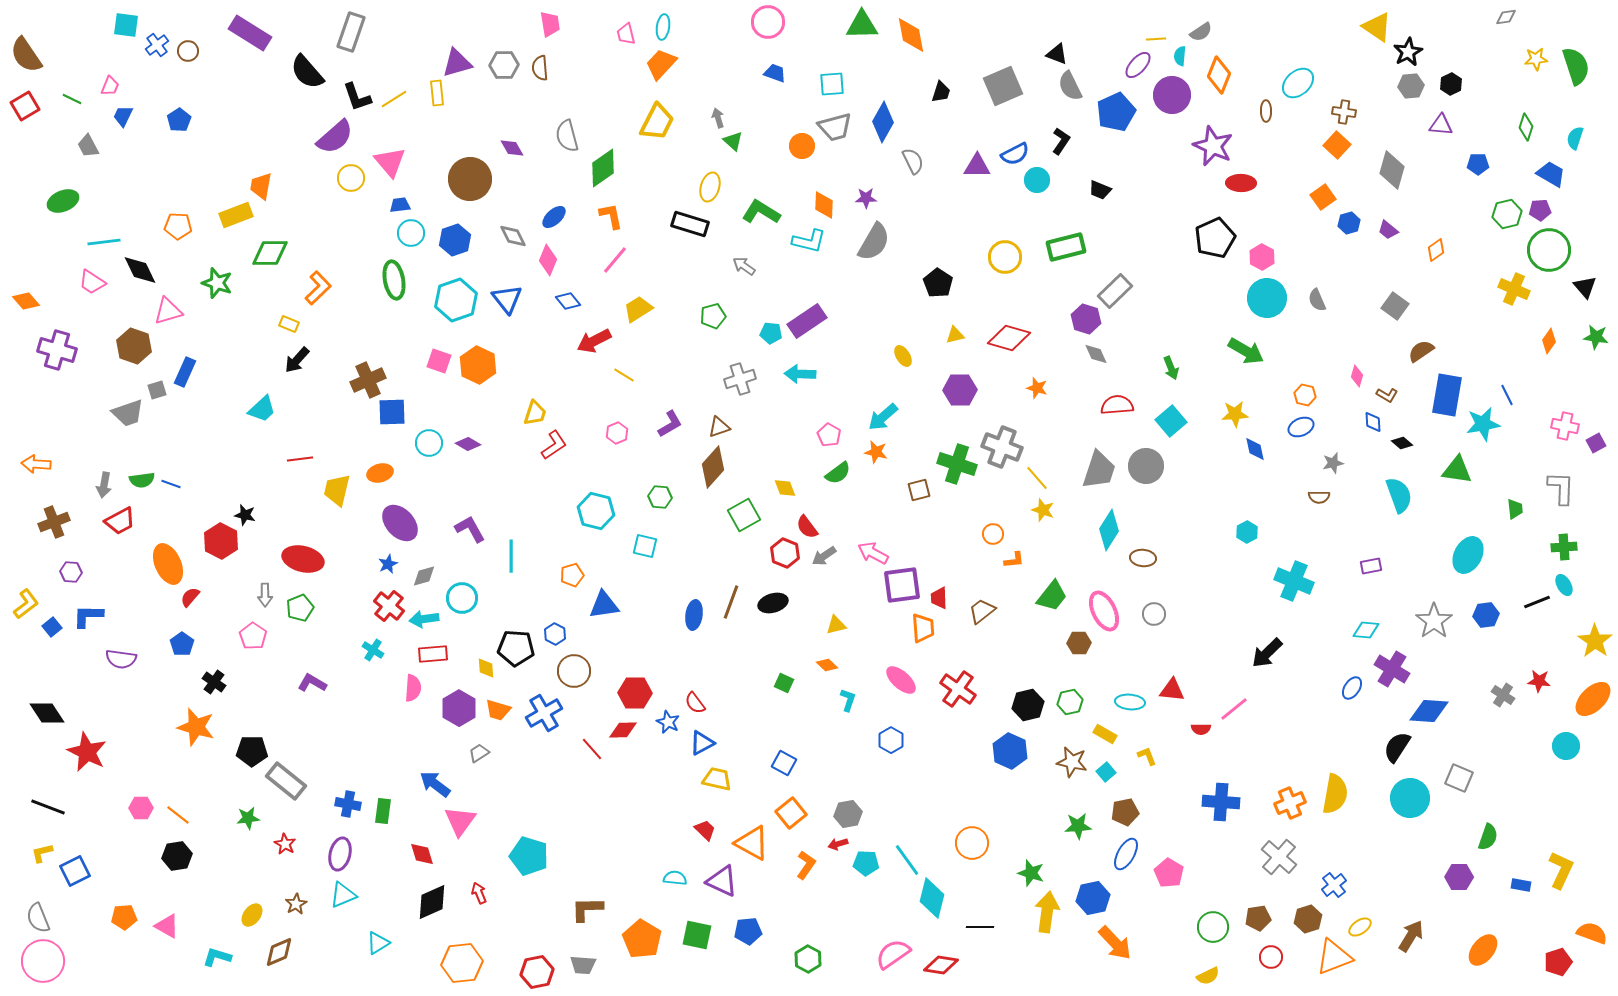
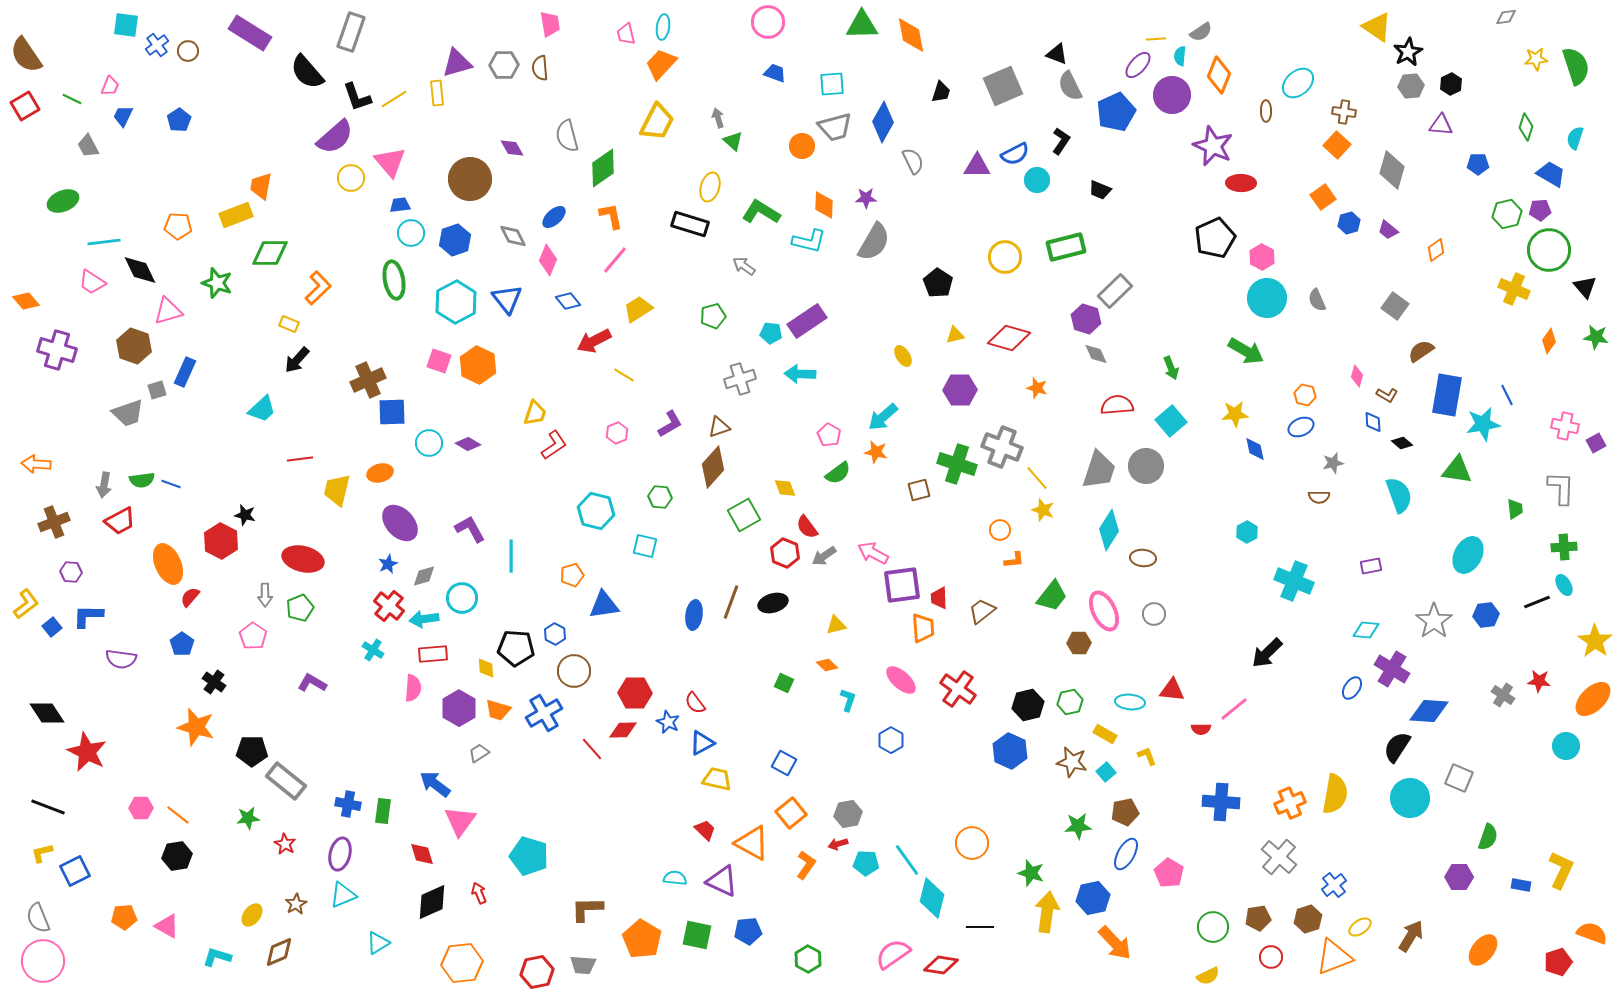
cyan hexagon at (456, 300): moved 2 px down; rotated 9 degrees counterclockwise
orange circle at (993, 534): moved 7 px right, 4 px up
